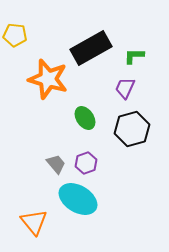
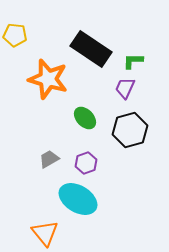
black rectangle: moved 1 px down; rotated 63 degrees clockwise
green L-shape: moved 1 px left, 5 px down
green ellipse: rotated 10 degrees counterclockwise
black hexagon: moved 2 px left, 1 px down
gray trapezoid: moved 7 px left, 5 px up; rotated 80 degrees counterclockwise
orange triangle: moved 11 px right, 11 px down
